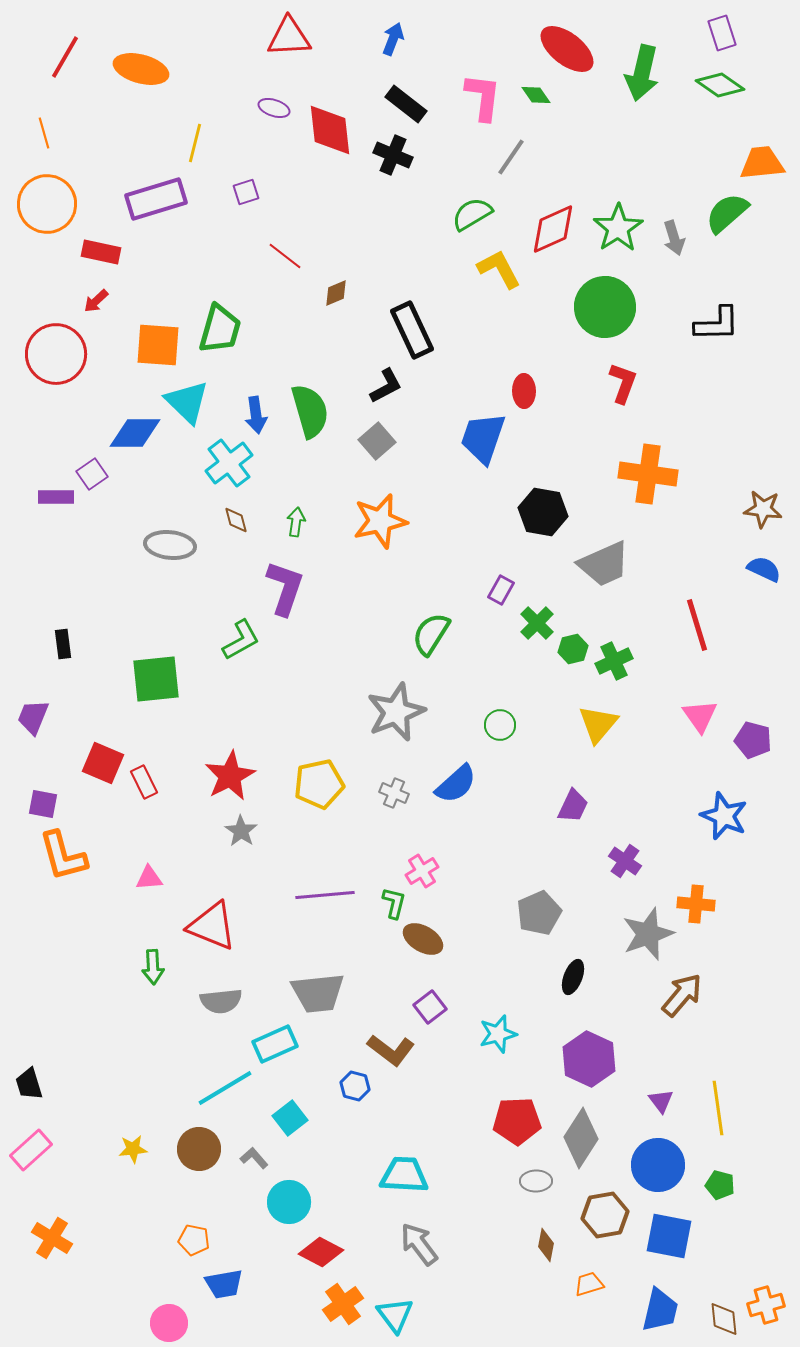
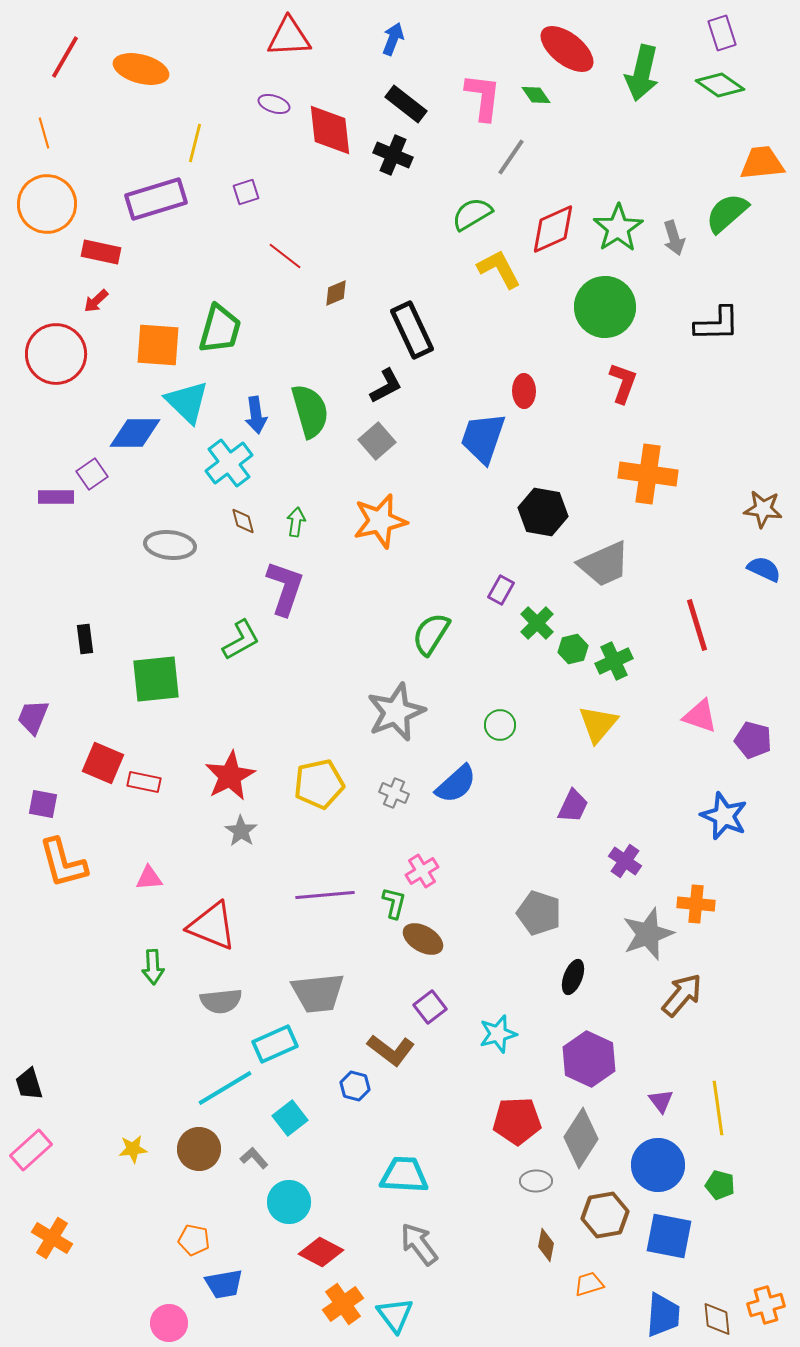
purple ellipse at (274, 108): moved 4 px up
brown diamond at (236, 520): moved 7 px right, 1 px down
black rectangle at (63, 644): moved 22 px right, 5 px up
pink triangle at (700, 716): rotated 36 degrees counterclockwise
red rectangle at (144, 782): rotated 52 degrees counterclockwise
orange L-shape at (63, 856): moved 7 px down
gray pentagon at (539, 913): rotated 30 degrees counterclockwise
blue trapezoid at (660, 1310): moved 3 px right, 5 px down; rotated 9 degrees counterclockwise
brown diamond at (724, 1319): moved 7 px left
